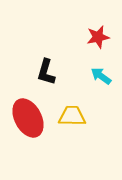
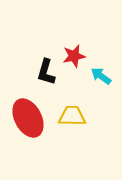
red star: moved 24 px left, 19 px down
